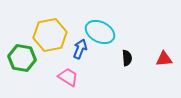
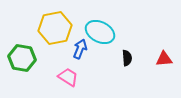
yellow hexagon: moved 5 px right, 7 px up
